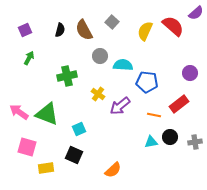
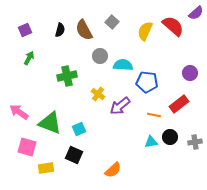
green triangle: moved 3 px right, 9 px down
